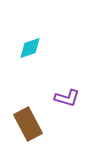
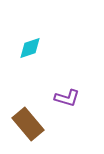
brown rectangle: rotated 12 degrees counterclockwise
